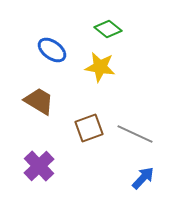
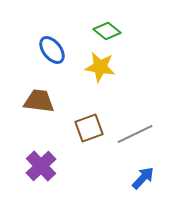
green diamond: moved 1 px left, 2 px down
blue ellipse: rotated 16 degrees clockwise
brown trapezoid: rotated 24 degrees counterclockwise
gray line: rotated 51 degrees counterclockwise
purple cross: moved 2 px right
